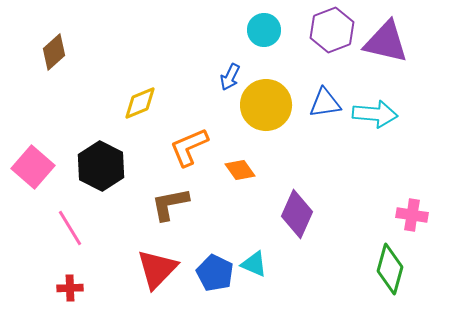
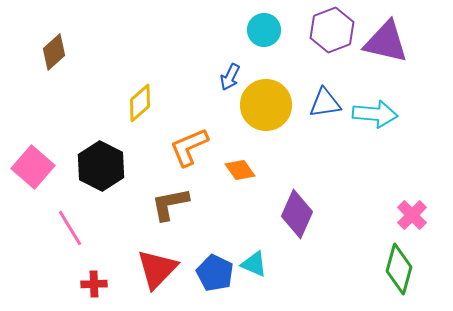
yellow diamond: rotated 18 degrees counterclockwise
pink cross: rotated 36 degrees clockwise
green diamond: moved 9 px right
red cross: moved 24 px right, 4 px up
